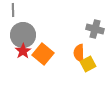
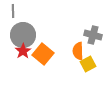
gray line: moved 1 px down
gray cross: moved 2 px left, 6 px down
orange semicircle: moved 1 px left, 2 px up
